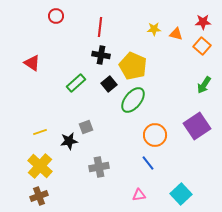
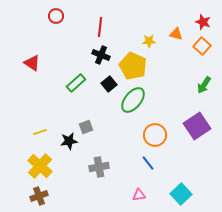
red star: rotated 21 degrees clockwise
yellow star: moved 5 px left, 12 px down
black cross: rotated 12 degrees clockwise
